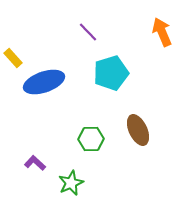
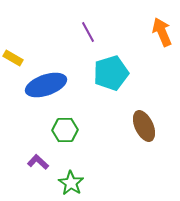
purple line: rotated 15 degrees clockwise
yellow rectangle: rotated 18 degrees counterclockwise
blue ellipse: moved 2 px right, 3 px down
brown ellipse: moved 6 px right, 4 px up
green hexagon: moved 26 px left, 9 px up
purple L-shape: moved 3 px right, 1 px up
green star: rotated 15 degrees counterclockwise
